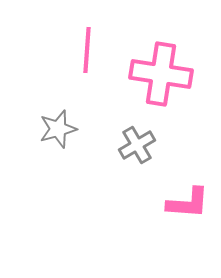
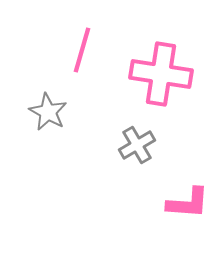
pink line: moved 5 px left; rotated 12 degrees clockwise
gray star: moved 10 px left, 17 px up; rotated 27 degrees counterclockwise
